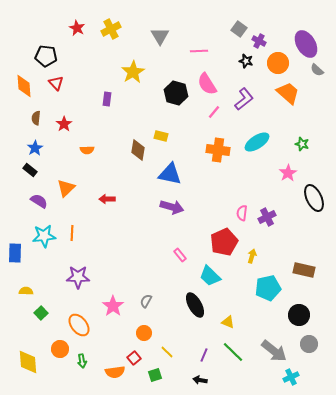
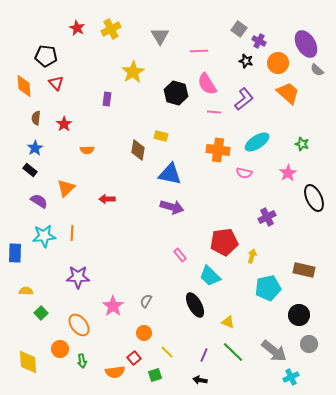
pink line at (214, 112): rotated 56 degrees clockwise
pink semicircle at (242, 213): moved 2 px right, 40 px up; rotated 84 degrees counterclockwise
red pentagon at (224, 242): rotated 16 degrees clockwise
